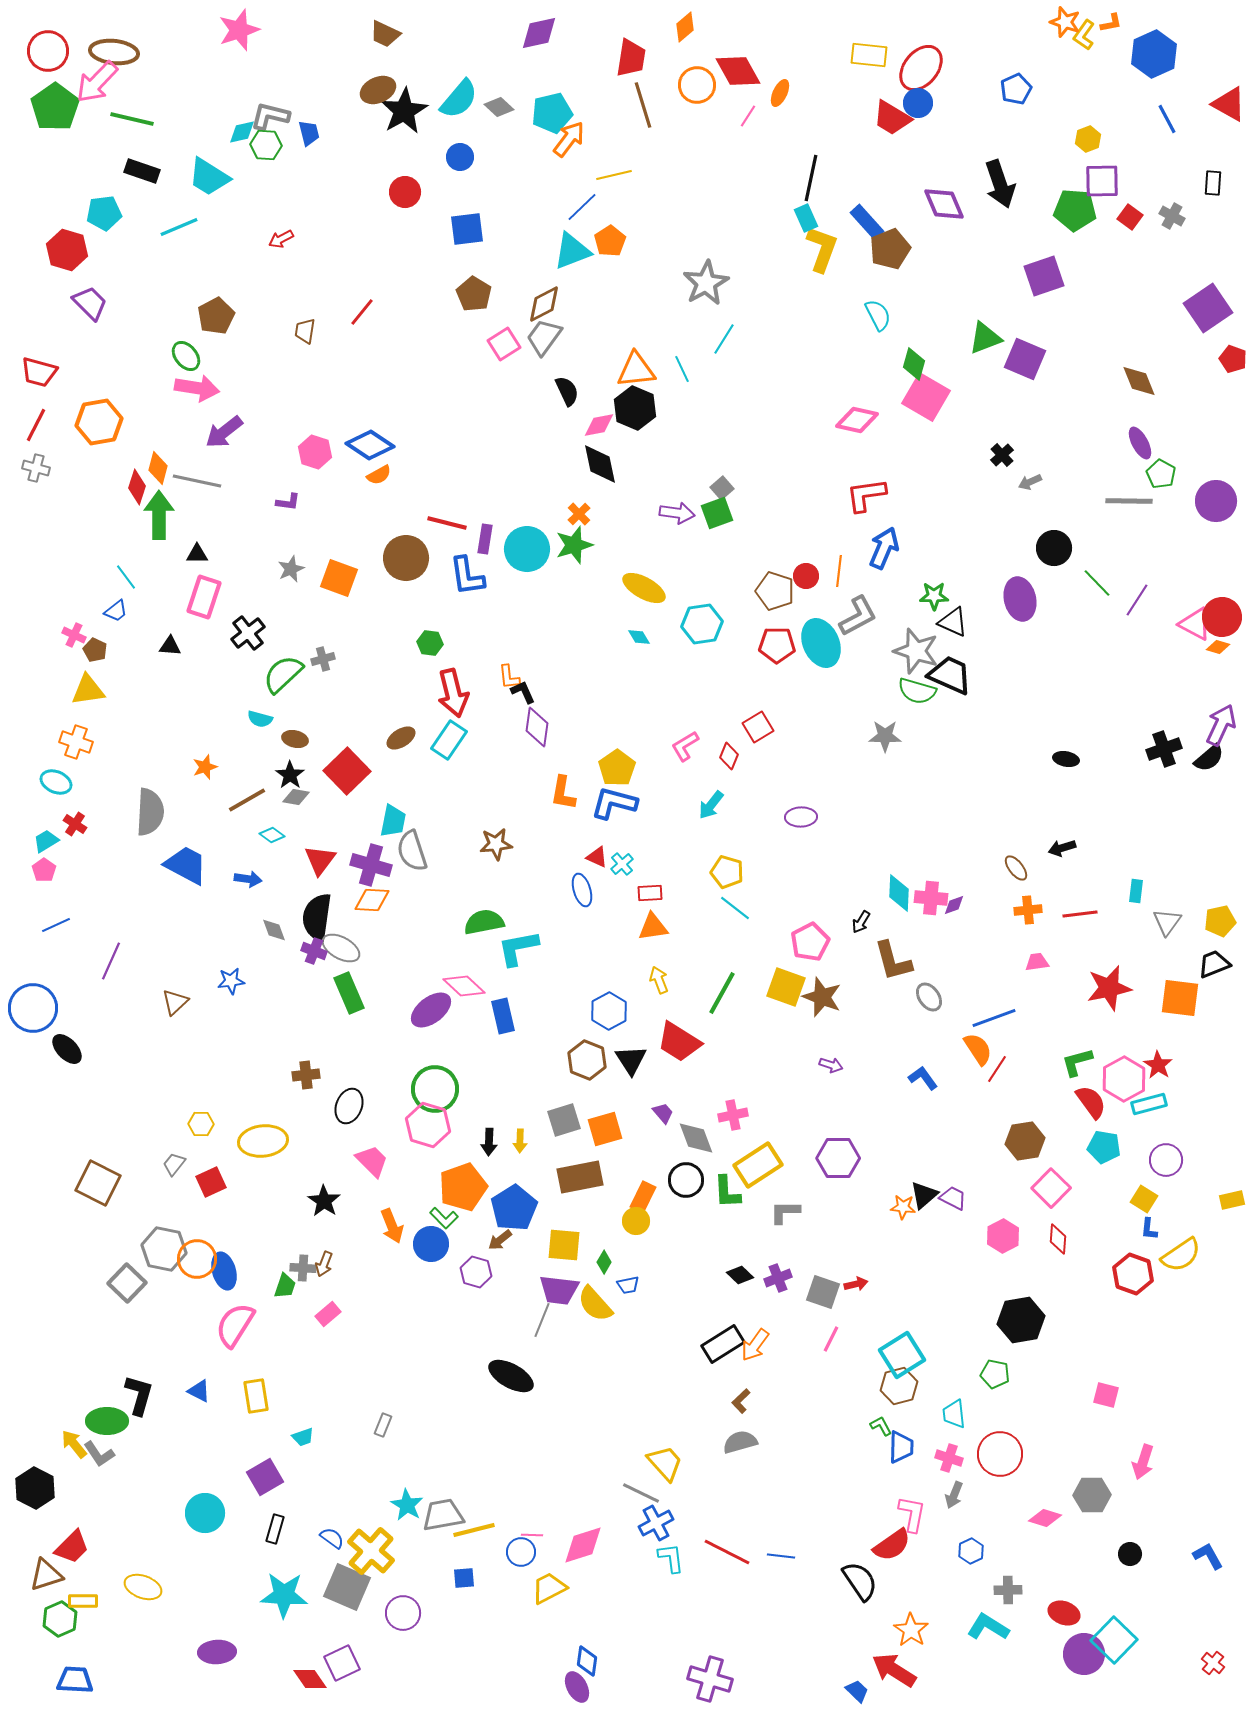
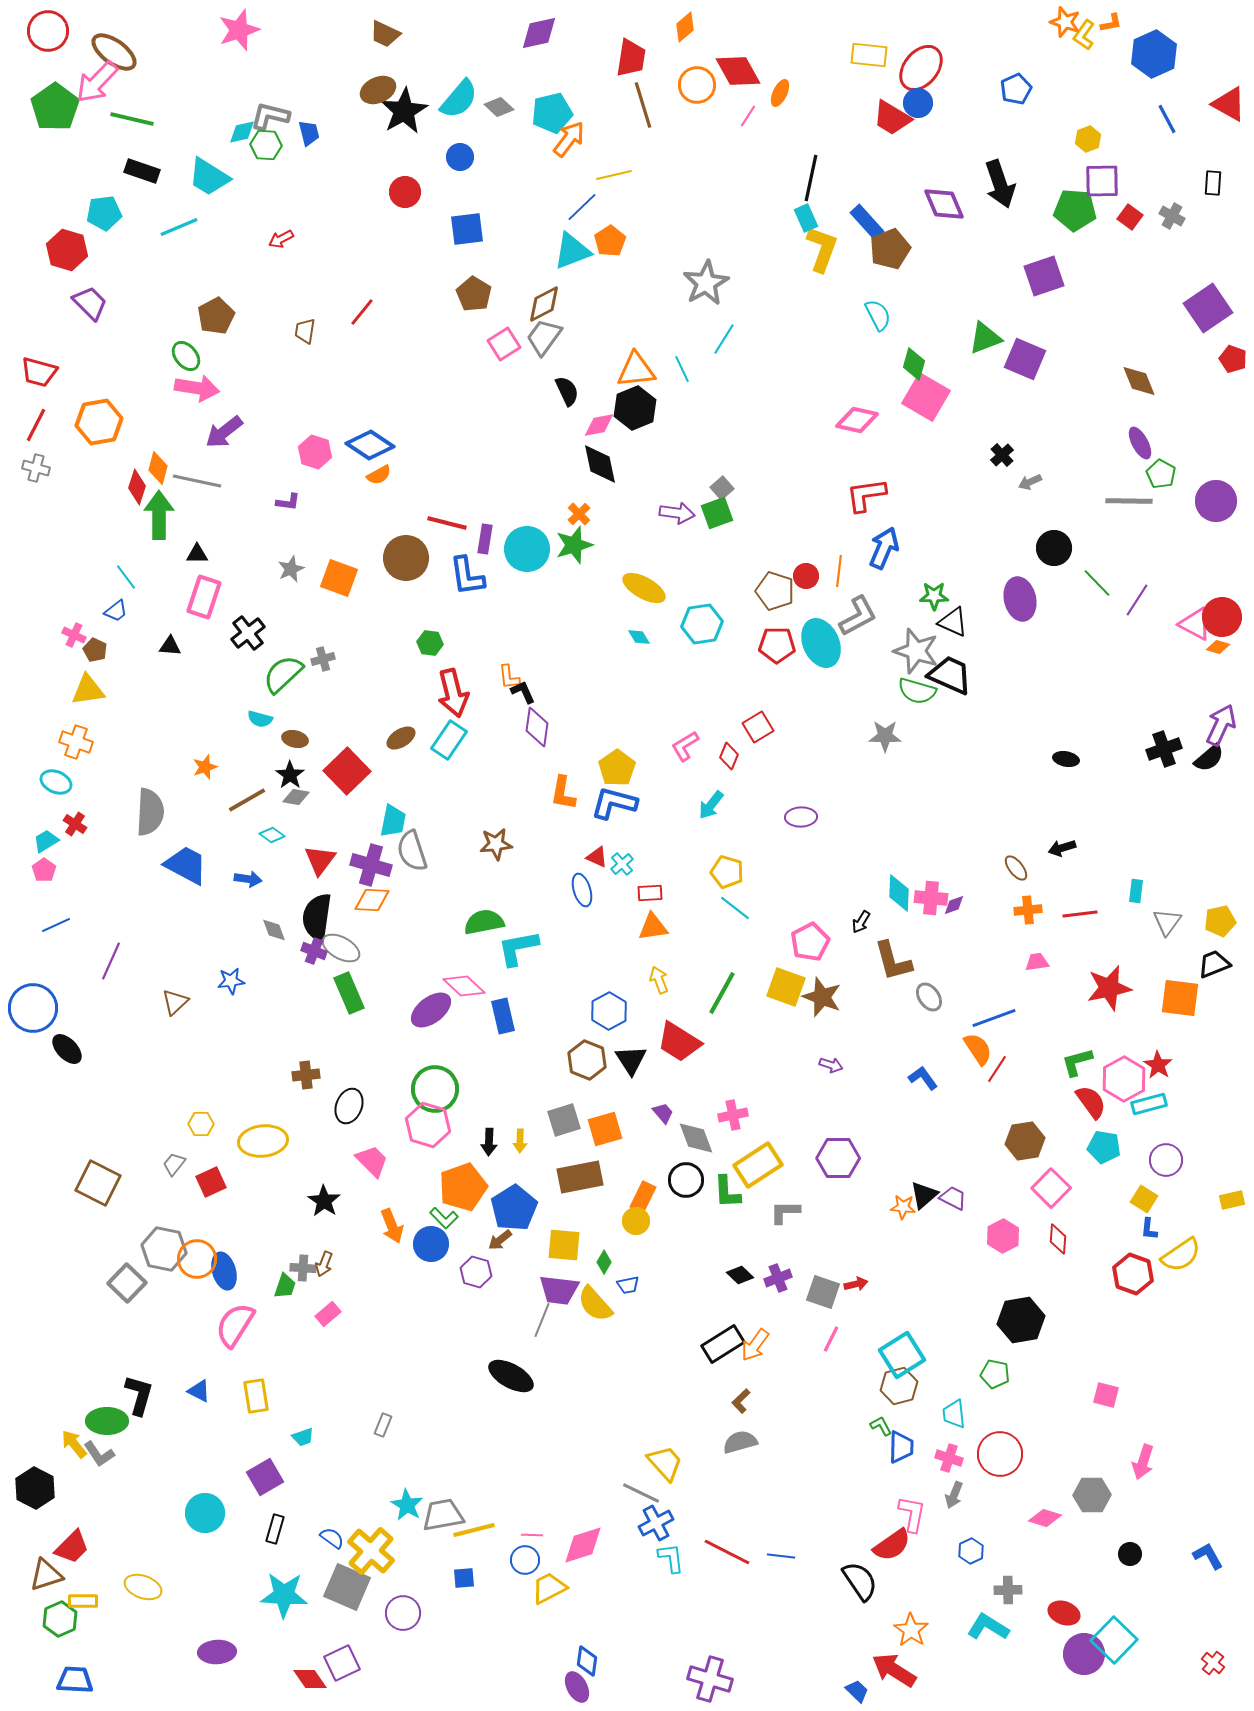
red circle at (48, 51): moved 20 px up
brown ellipse at (114, 52): rotated 30 degrees clockwise
black hexagon at (635, 408): rotated 15 degrees clockwise
blue circle at (521, 1552): moved 4 px right, 8 px down
